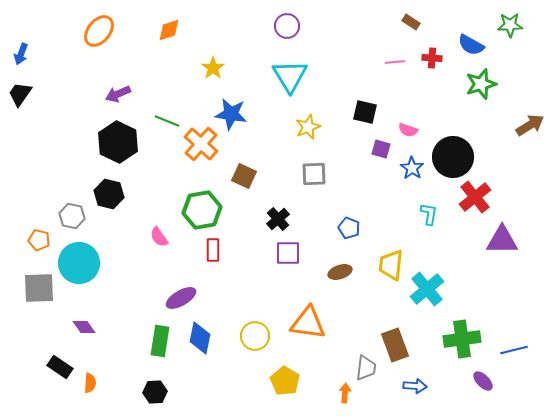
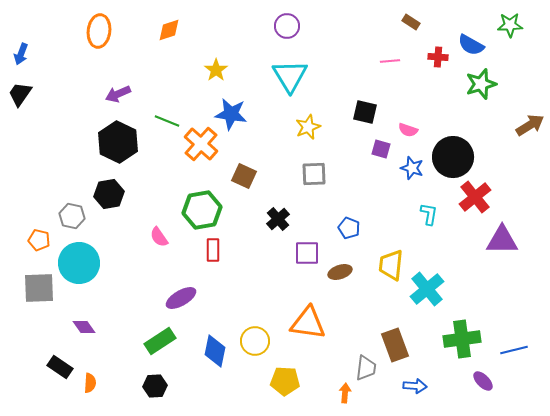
orange ellipse at (99, 31): rotated 32 degrees counterclockwise
red cross at (432, 58): moved 6 px right, 1 px up
pink line at (395, 62): moved 5 px left, 1 px up
yellow star at (213, 68): moved 3 px right, 2 px down
blue star at (412, 168): rotated 15 degrees counterclockwise
black hexagon at (109, 194): rotated 24 degrees counterclockwise
purple square at (288, 253): moved 19 px right
yellow circle at (255, 336): moved 5 px down
blue diamond at (200, 338): moved 15 px right, 13 px down
green rectangle at (160, 341): rotated 48 degrees clockwise
yellow pentagon at (285, 381): rotated 28 degrees counterclockwise
black hexagon at (155, 392): moved 6 px up
